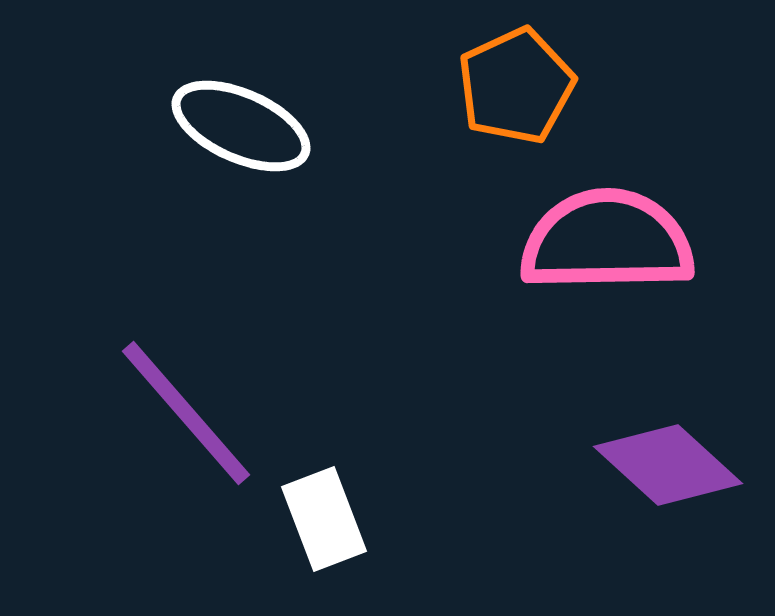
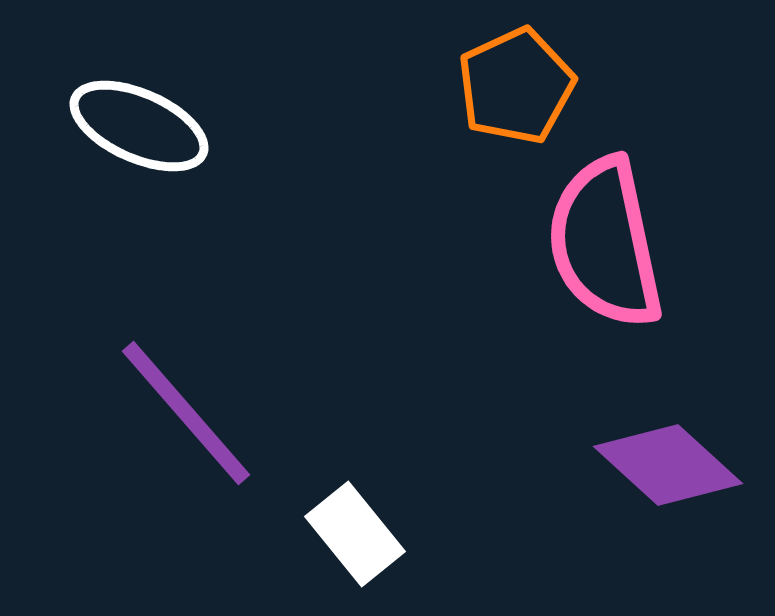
white ellipse: moved 102 px left
pink semicircle: moved 2 px left, 2 px down; rotated 101 degrees counterclockwise
white rectangle: moved 31 px right, 15 px down; rotated 18 degrees counterclockwise
